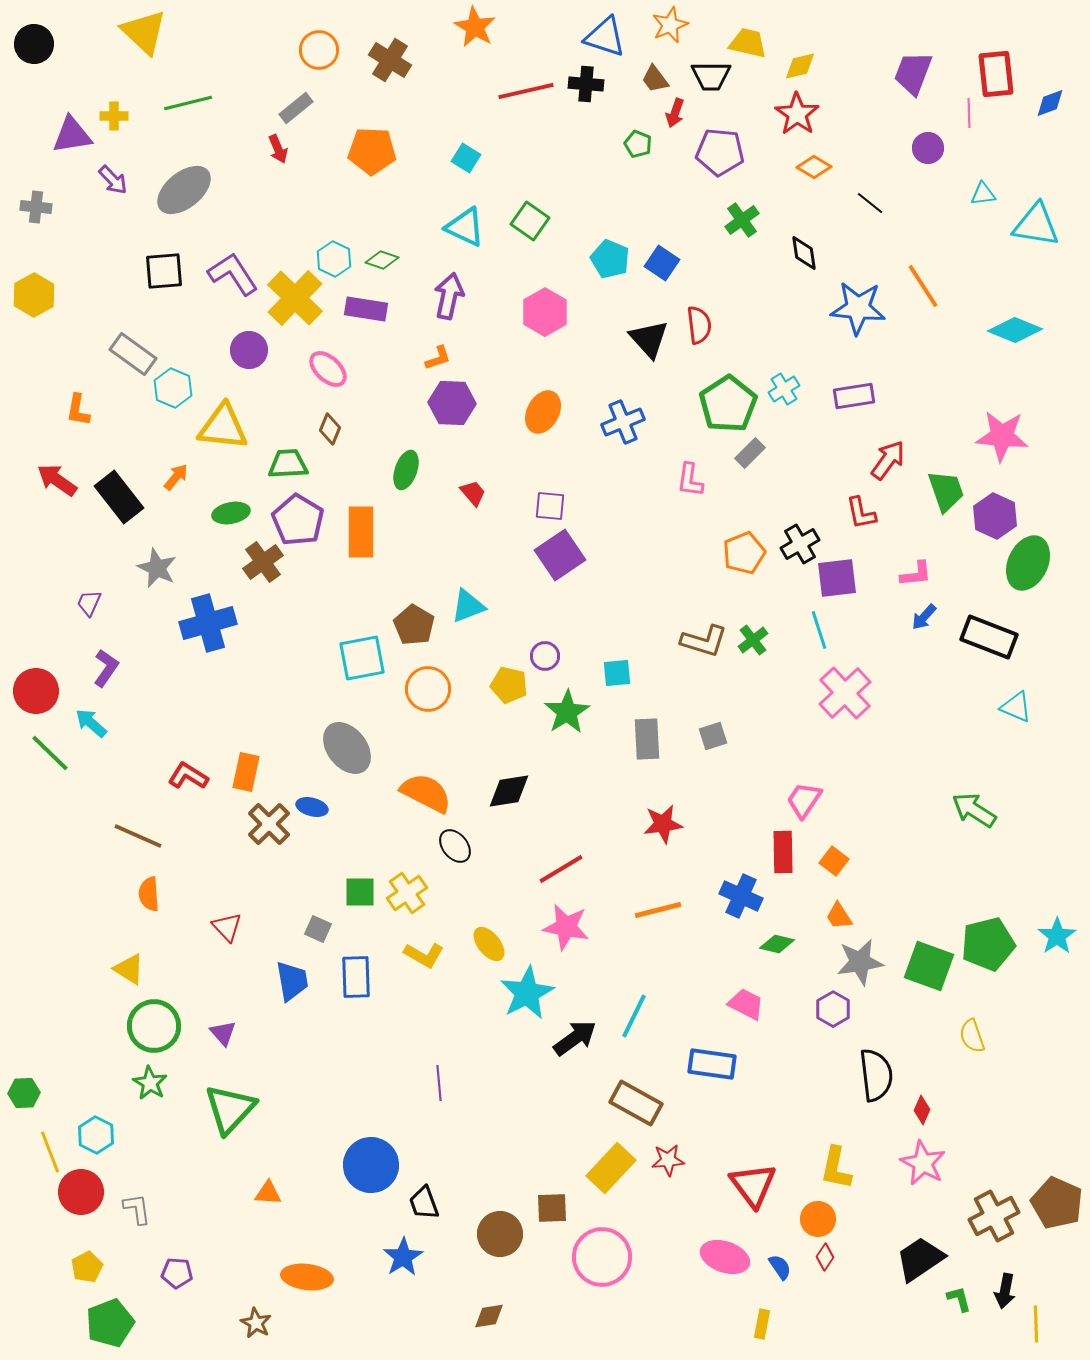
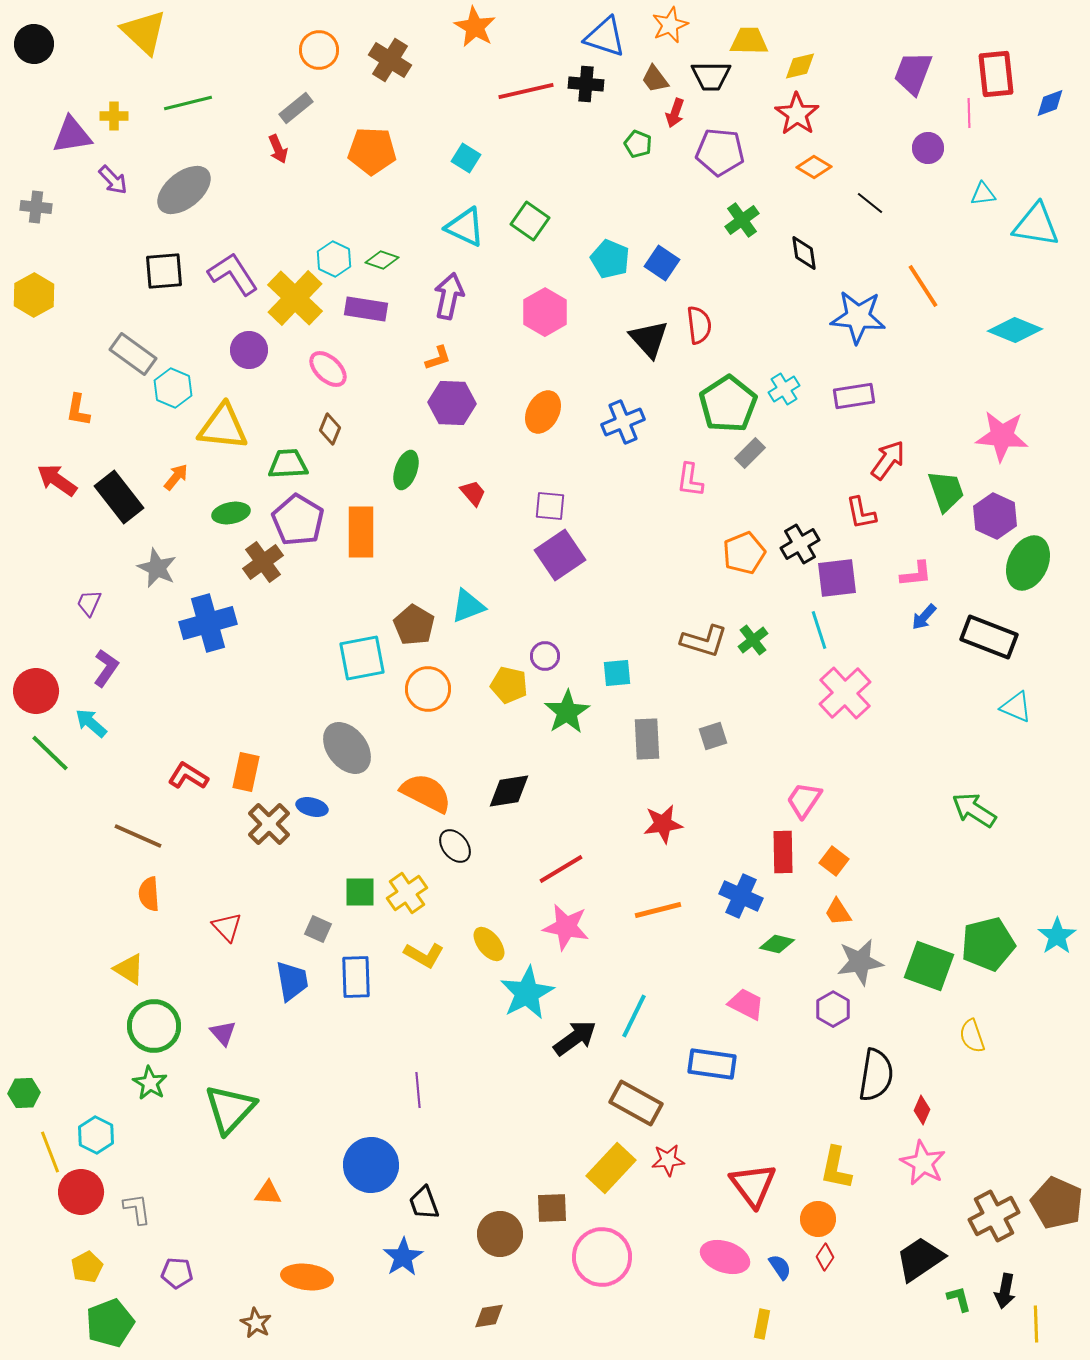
yellow trapezoid at (748, 43): moved 1 px right, 2 px up; rotated 12 degrees counterclockwise
blue star at (858, 308): moved 9 px down
orange trapezoid at (839, 916): moved 1 px left, 4 px up
black semicircle at (876, 1075): rotated 16 degrees clockwise
purple line at (439, 1083): moved 21 px left, 7 px down
